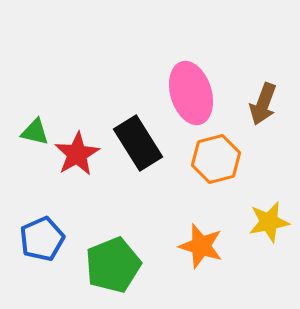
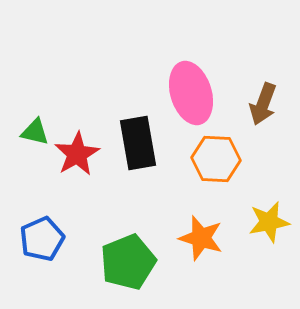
black rectangle: rotated 22 degrees clockwise
orange hexagon: rotated 18 degrees clockwise
orange star: moved 8 px up
green pentagon: moved 15 px right, 3 px up
